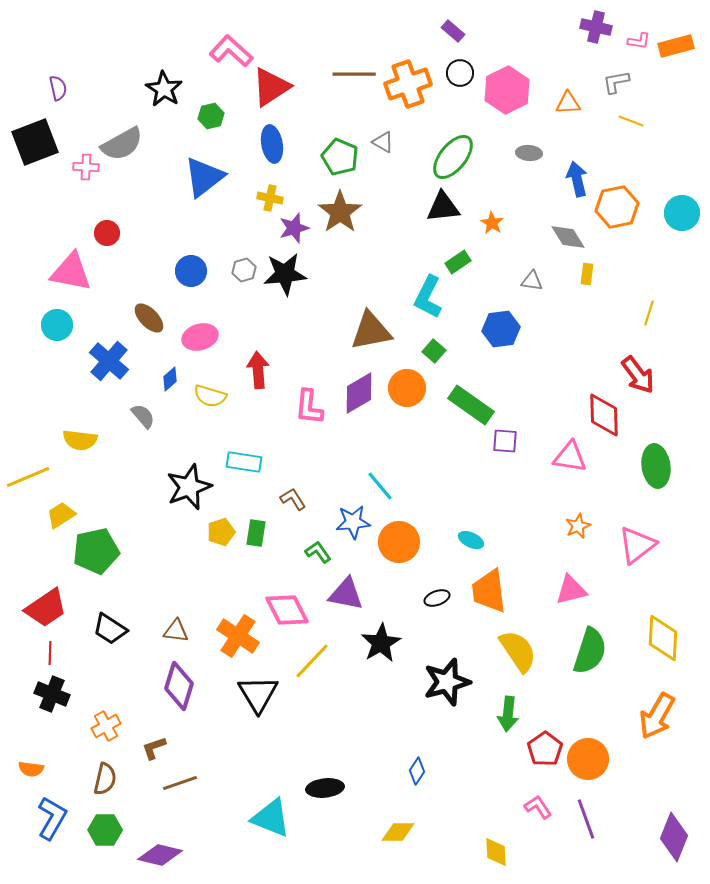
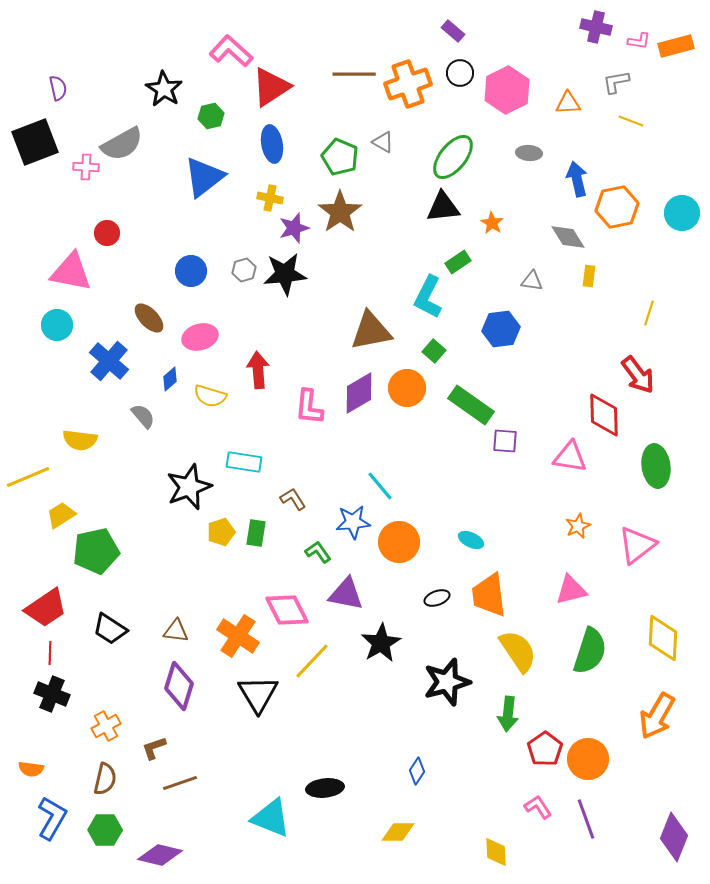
yellow rectangle at (587, 274): moved 2 px right, 2 px down
orange trapezoid at (489, 591): moved 4 px down
